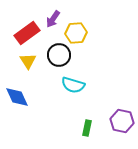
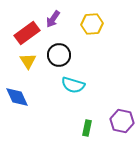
yellow hexagon: moved 16 px right, 9 px up
